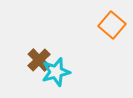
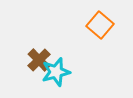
orange square: moved 12 px left
